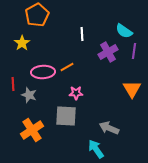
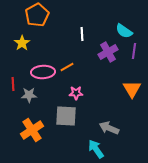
gray star: rotated 21 degrees counterclockwise
